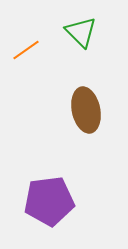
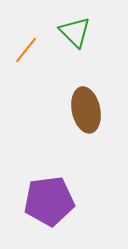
green triangle: moved 6 px left
orange line: rotated 16 degrees counterclockwise
